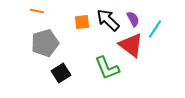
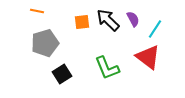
red triangle: moved 17 px right, 12 px down
black square: moved 1 px right, 1 px down
